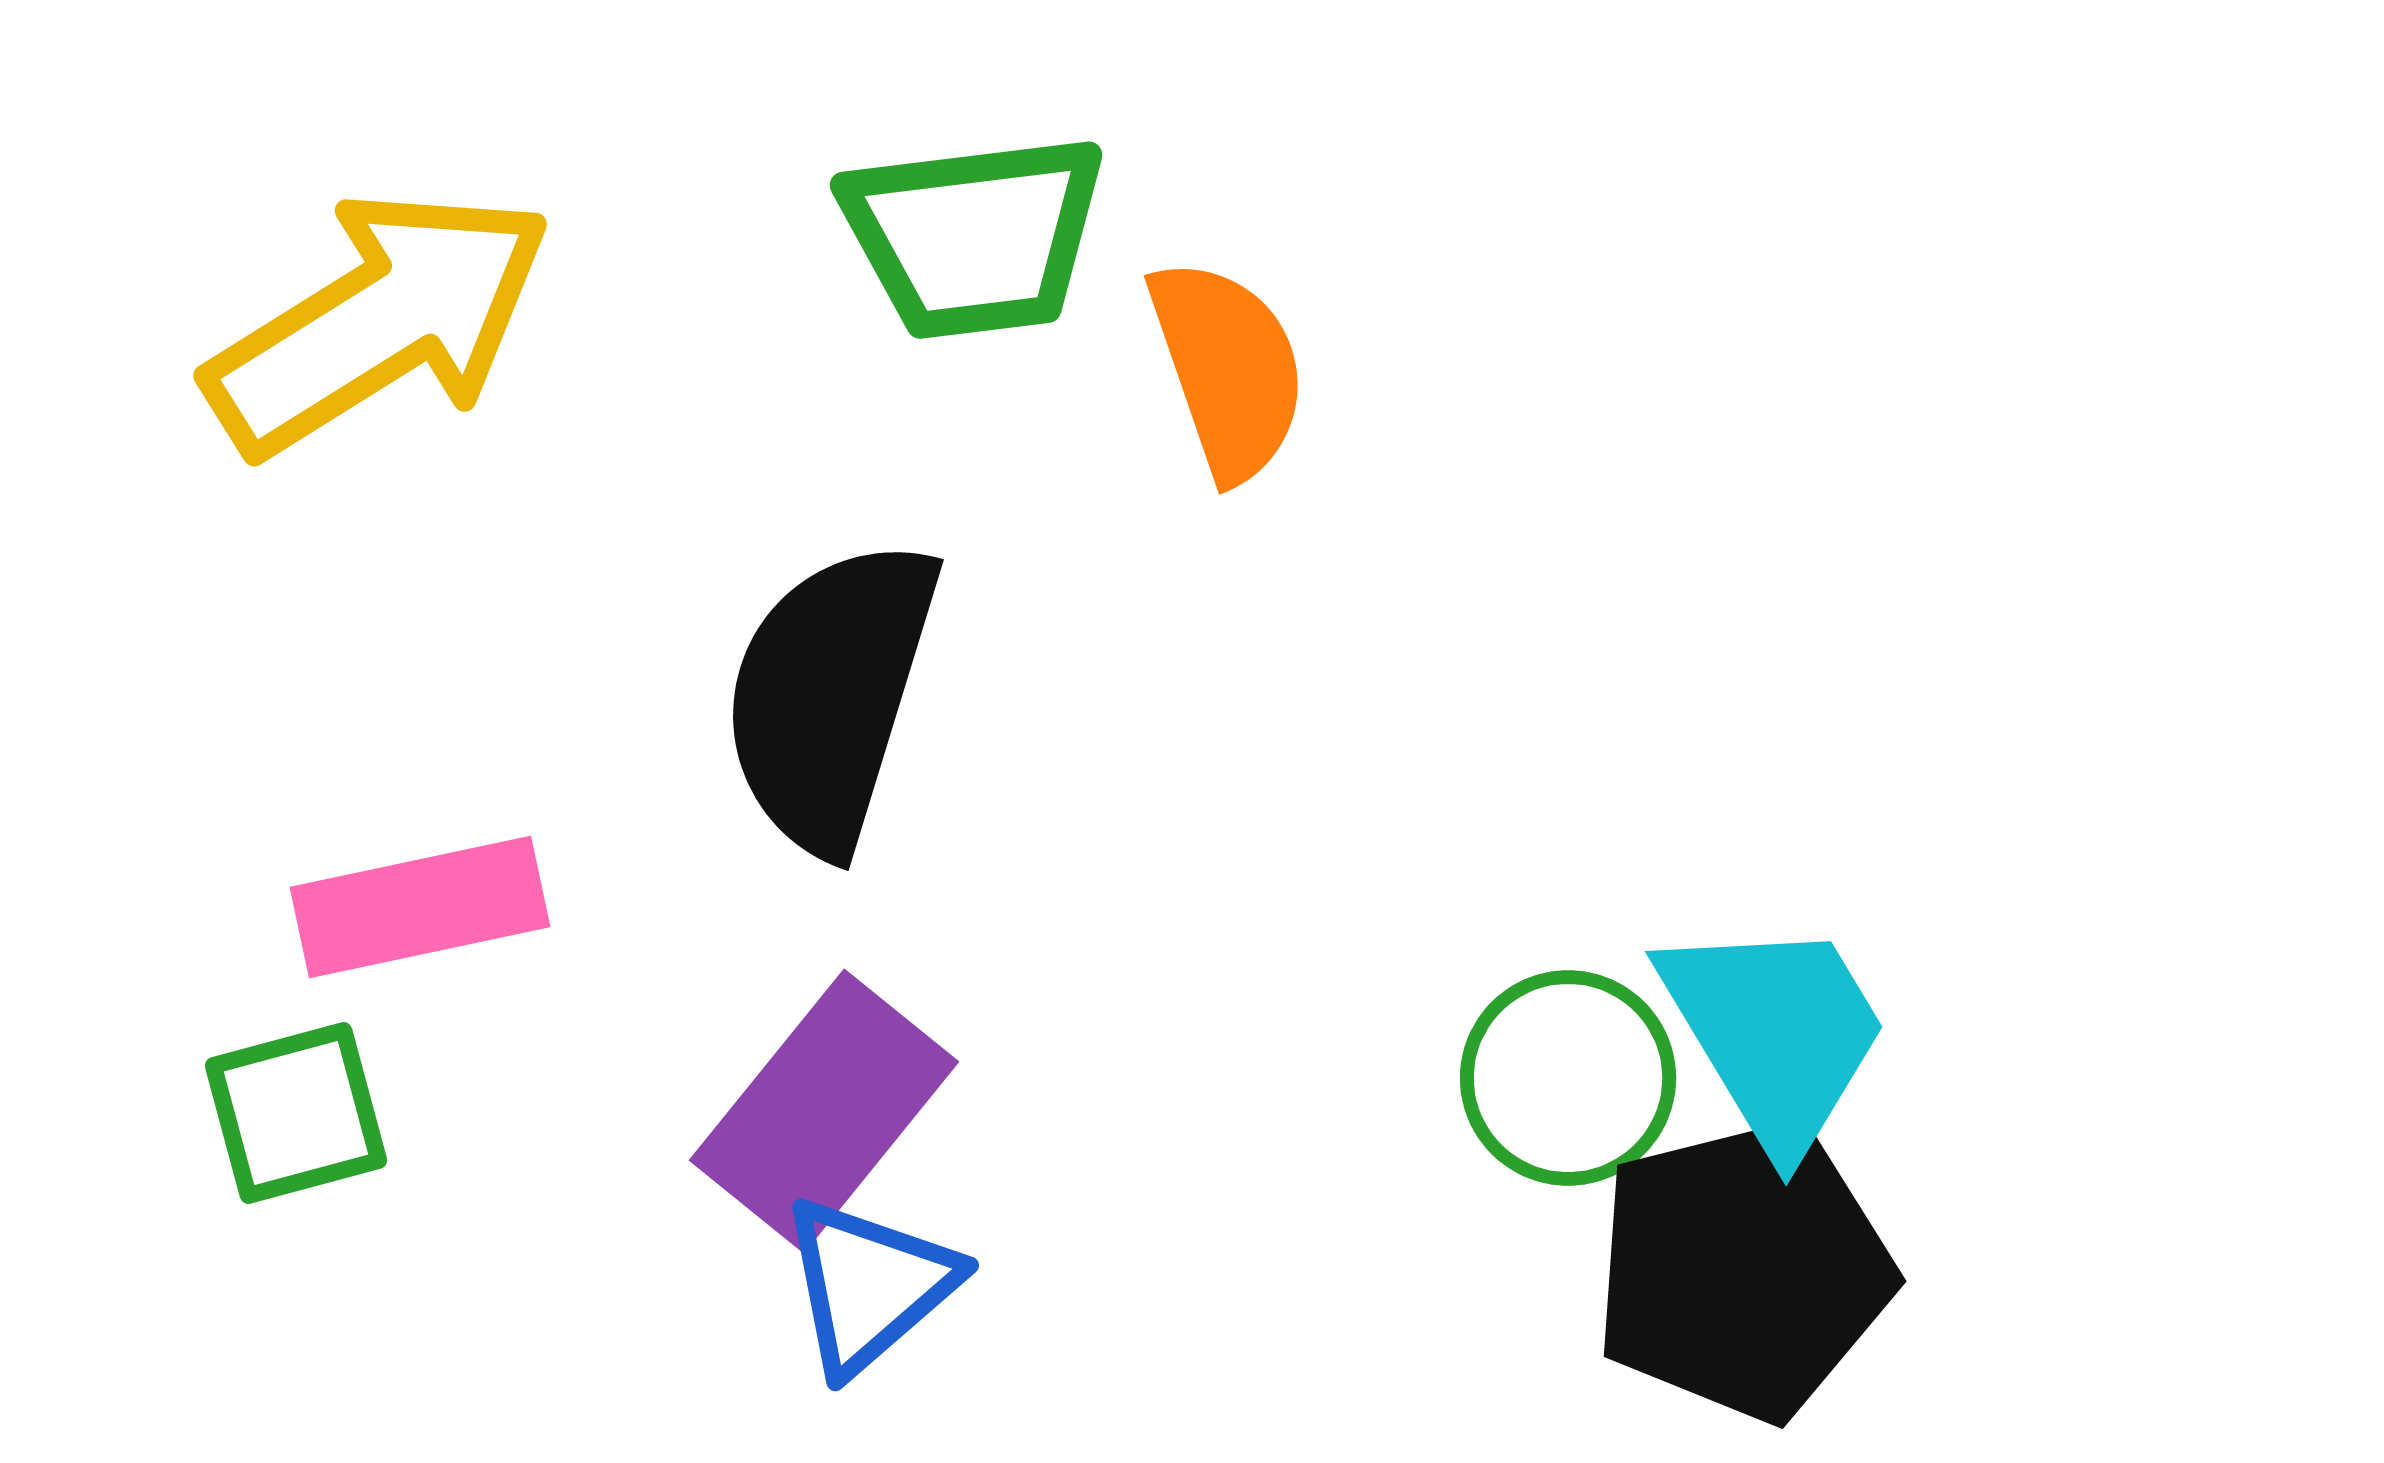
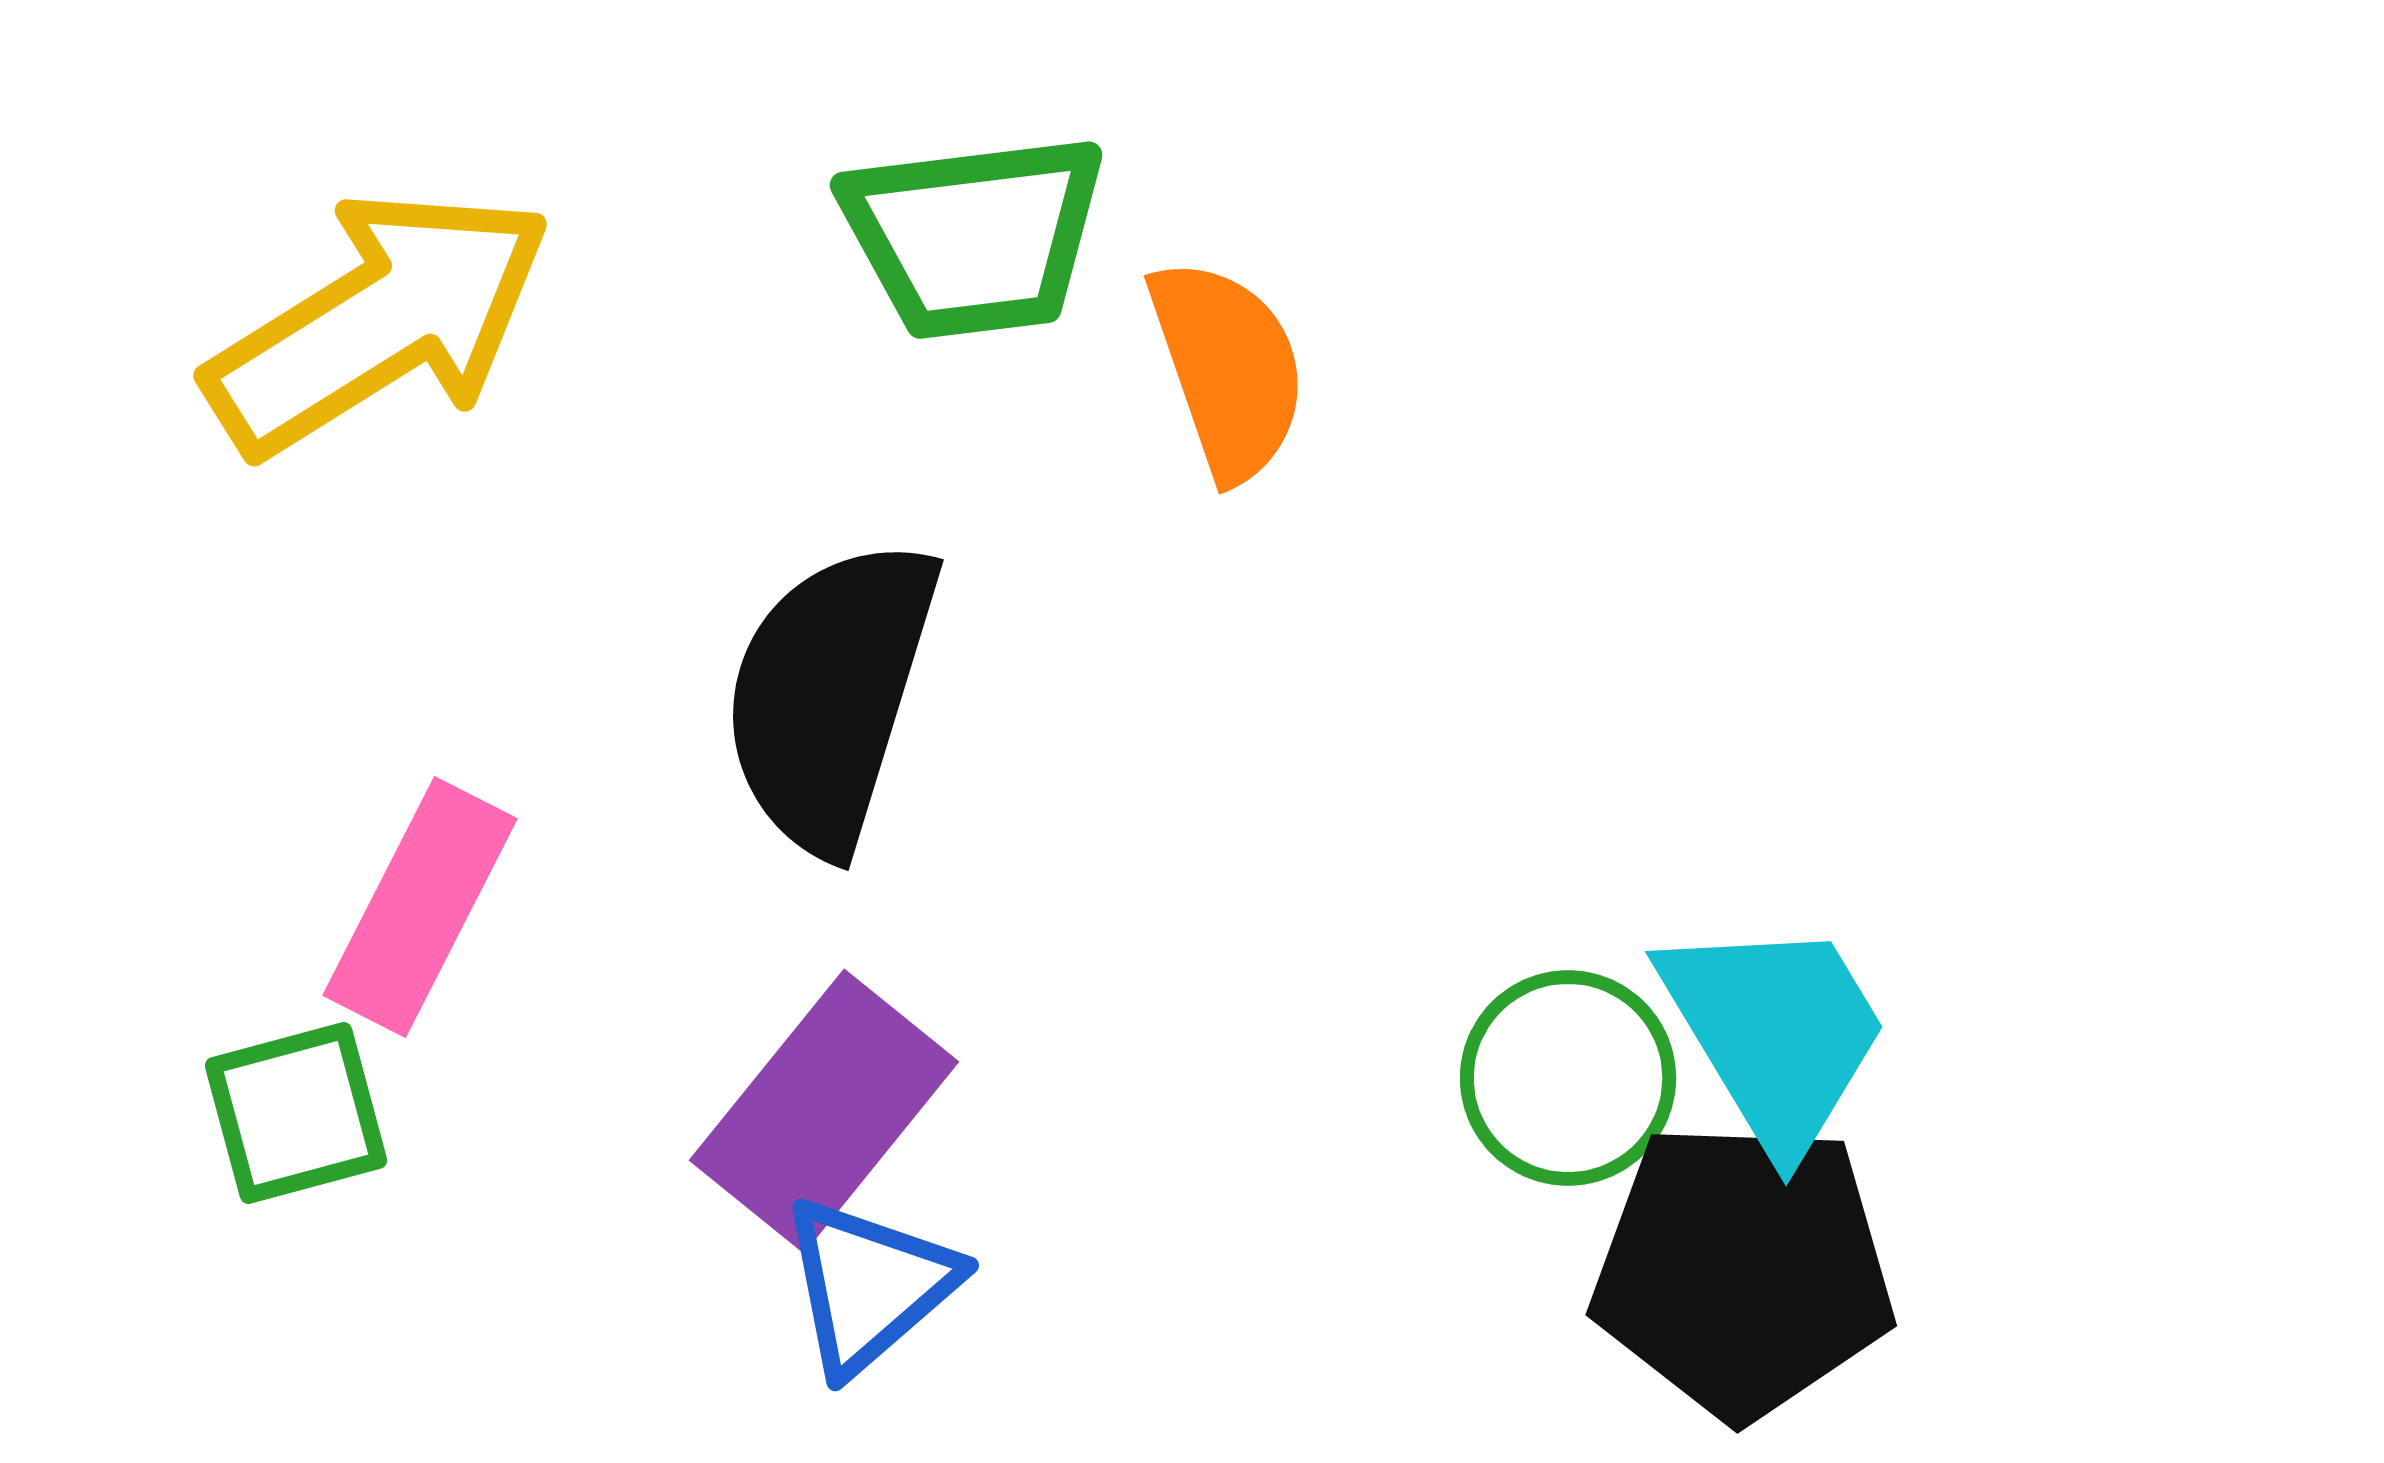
pink rectangle: rotated 51 degrees counterclockwise
black pentagon: rotated 16 degrees clockwise
